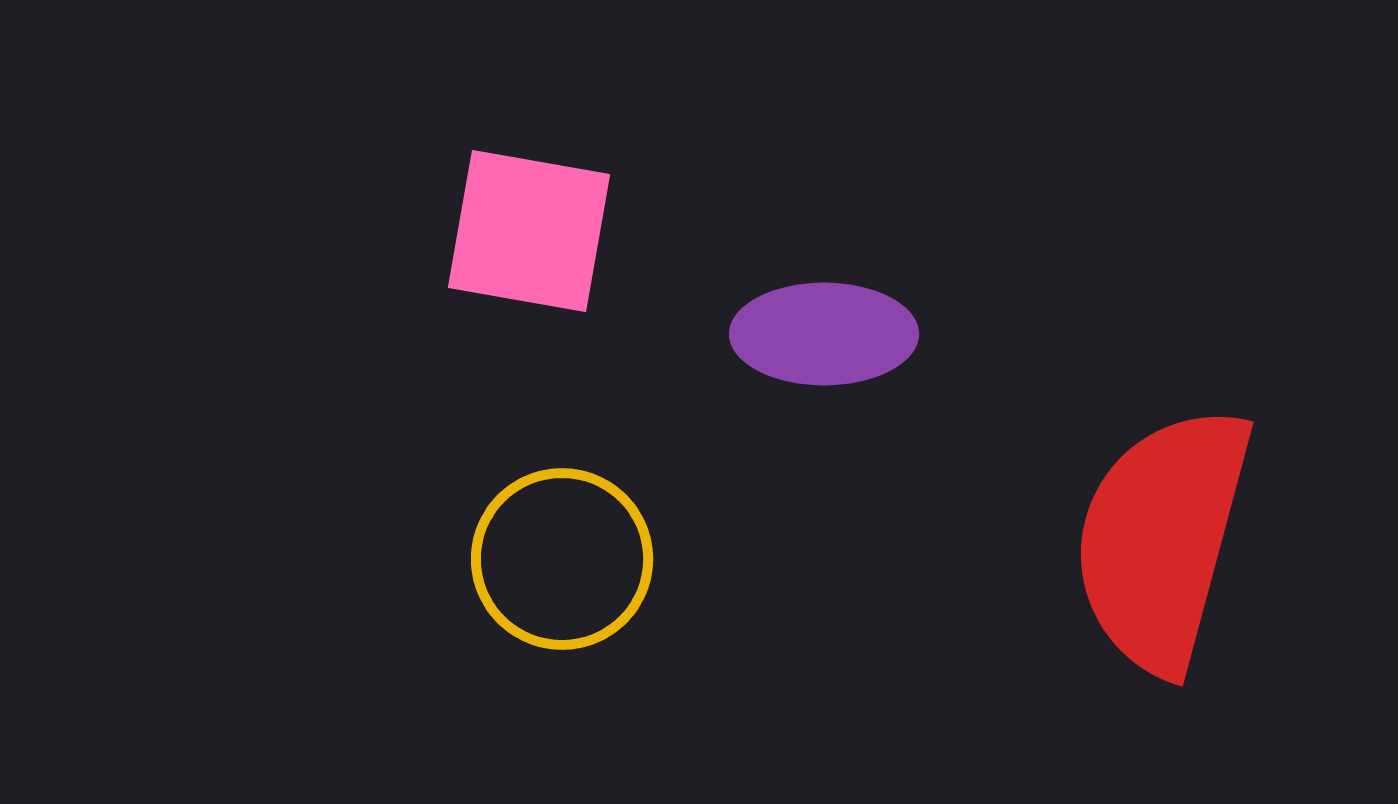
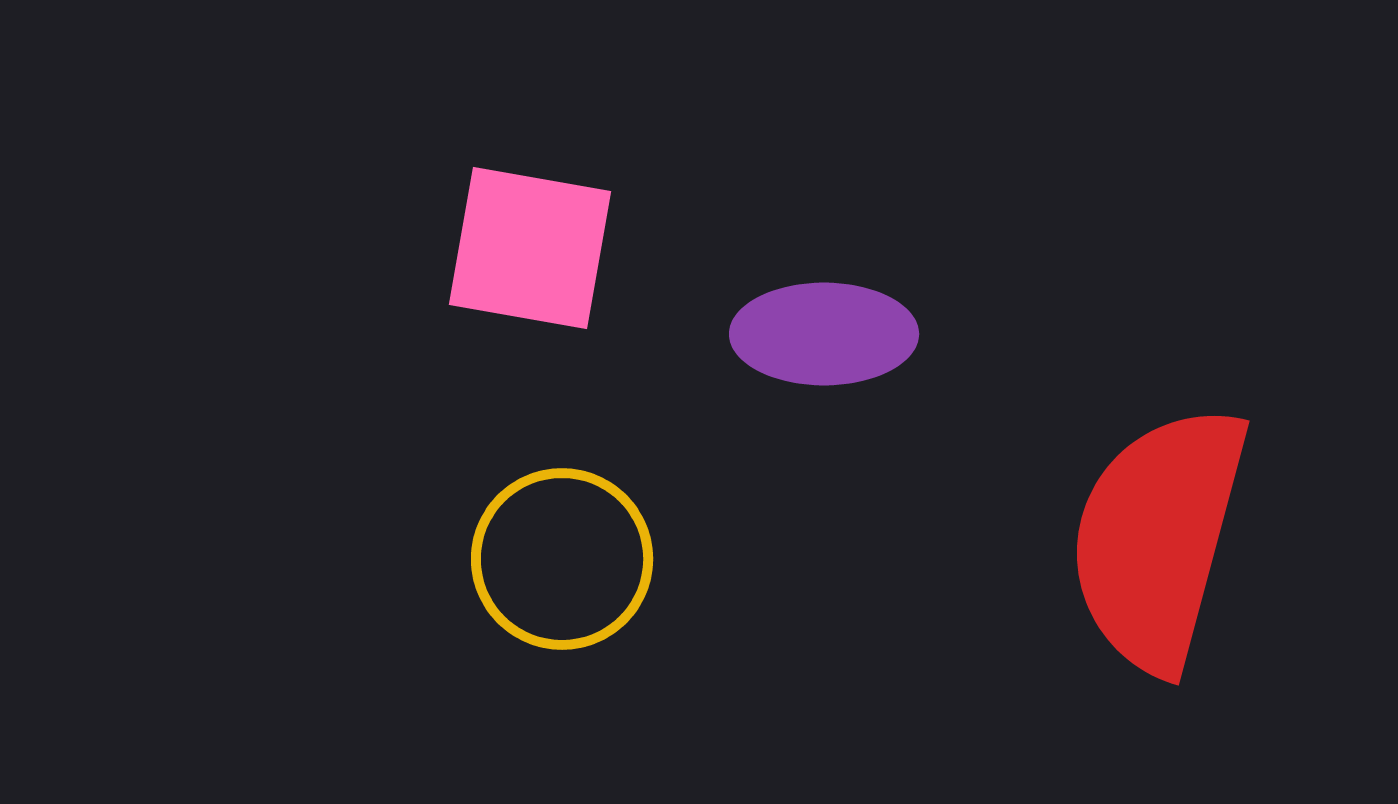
pink square: moved 1 px right, 17 px down
red semicircle: moved 4 px left, 1 px up
